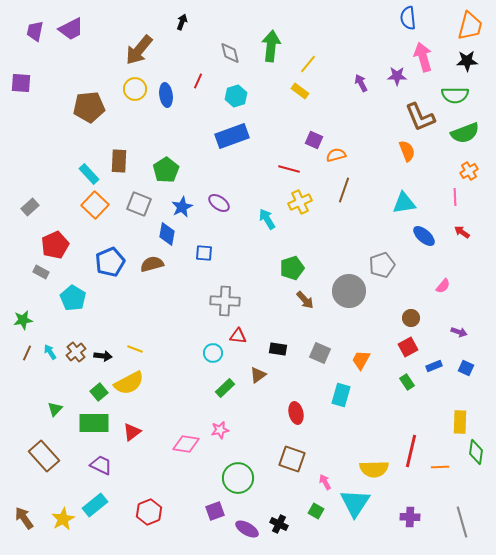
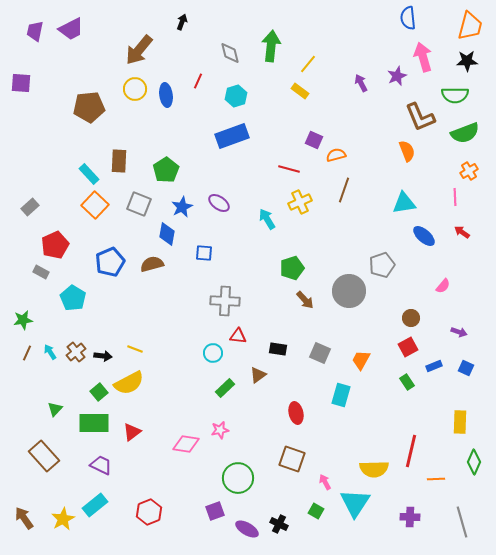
purple star at (397, 76): rotated 24 degrees counterclockwise
green diamond at (476, 452): moved 2 px left, 10 px down; rotated 15 degrees clockwise
orange line at (440, 467): moved 4 px left, 12 px down
